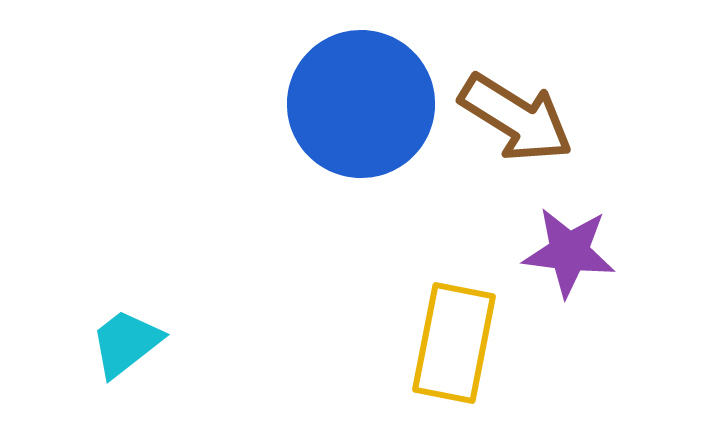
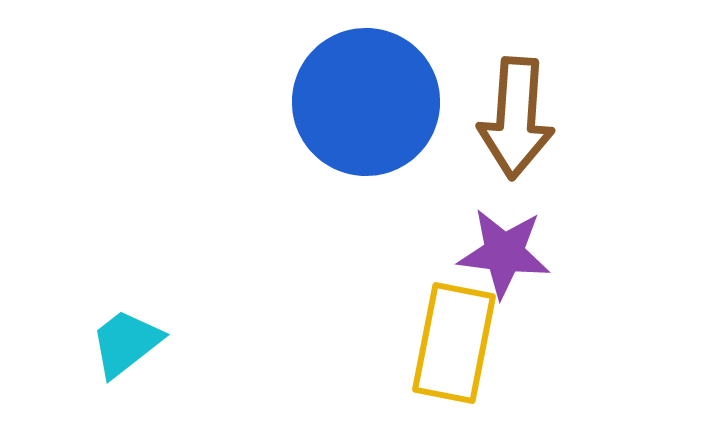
blue circle: moved 5 px right, 2 px up
brown arrow: rotated 62 degrees clockwise
purple star: moved 65 px left, 1 px down
